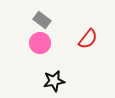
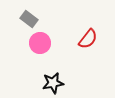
gray rectangle: moved 13 px left, 1 px up
black star: moved 1 px left, 2 px down
